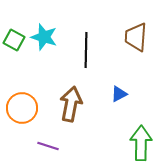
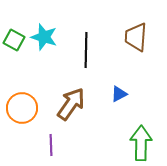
brown arrow: rotated 24 degrees clockwise
purple line: moved 3 px right, 1 px up; rotated 70 degrees clockwise
